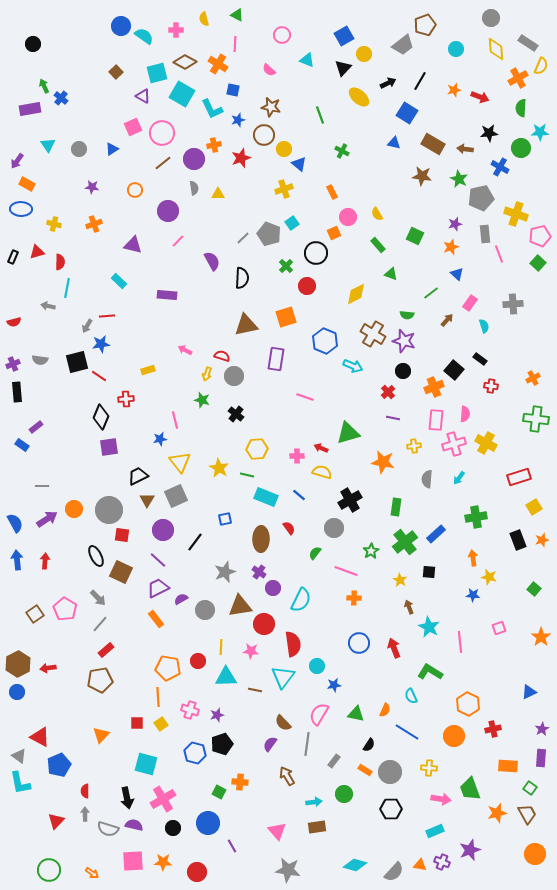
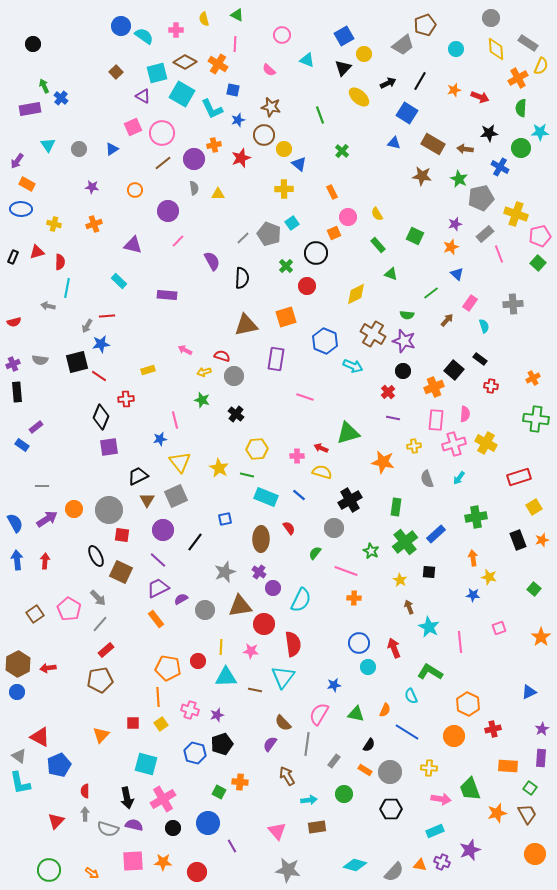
green cross at (342, 151): rotated 16 degrees clockwise
yellow cross at (284, 189): rotated 18 degrees clockwise
gray rectangle at (485, 234): rotated 54 degrees clockwise
yellow arrow at (207, 374): moved 3 px left, 2 px up; rotated 56 degrees clockwise
gray semicircle at (427, 479): rotated 24 degrees counterclockwise
green star at (371, 551): rotated 14 degrees counterclockwise
pink pentagon at (65, 609): moved 4 px right
cyan circle at (317, 666): moved 51 px right, 1 px down
red square at (137, 723): moved 4 px left
cyan arrow at (314, 802): moved 5 px left, 2 px up
